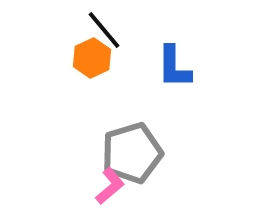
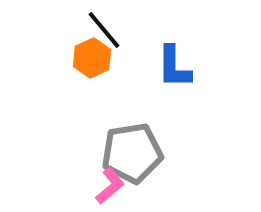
gray pentagon: rotated 8 degrees clockwise
